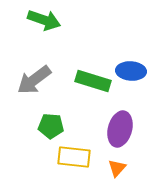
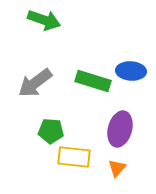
gray arrow: moved 1 px right, 3 px down
green pentagon: moved 5 px down
